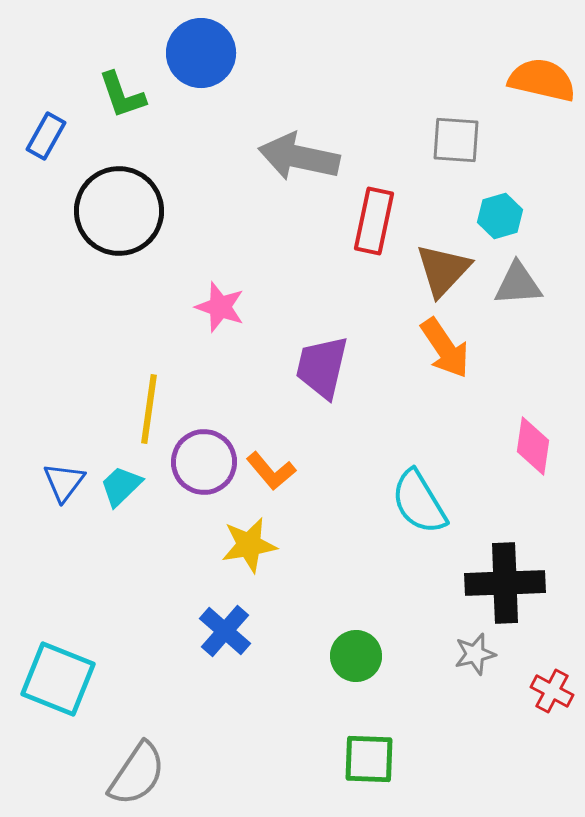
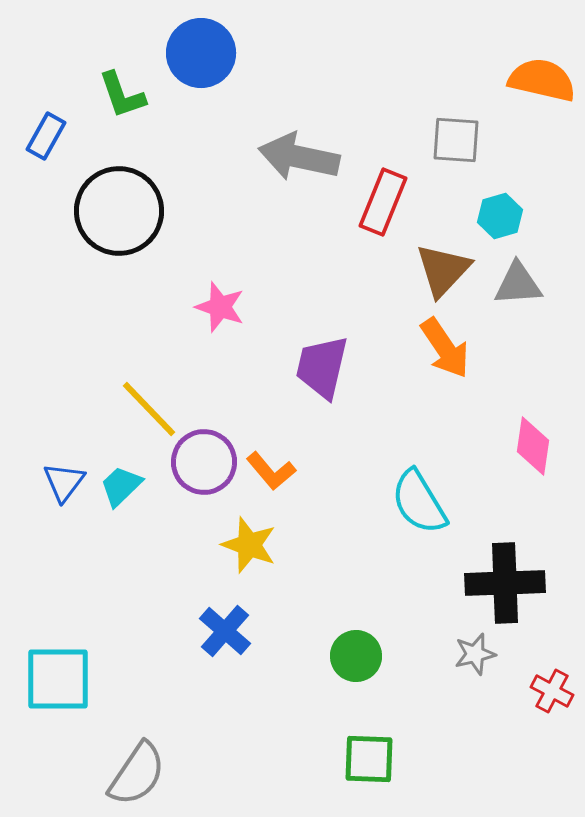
red rectangle: moved 9 px right, 19 px up; rotated 10 degrees clockwise
yellow line: rotated 52 degrees counterclockwise
yellow star: rotated 30 degrees clockwise
cyan square: rotated 22 degrees counterclockwise
